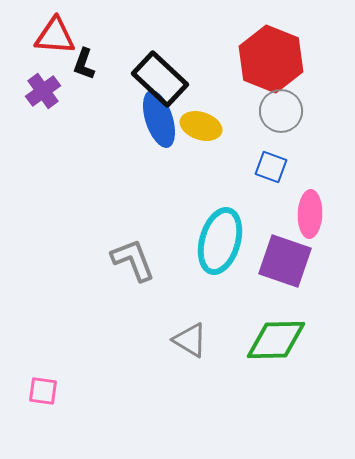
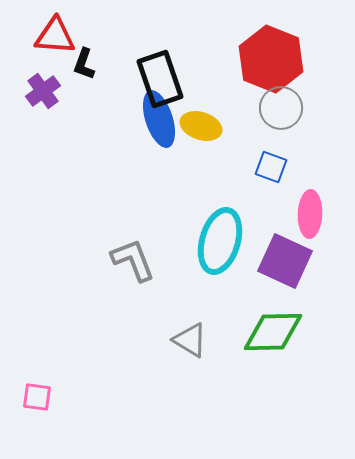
black rectangle: rotated 28 degrees clockwise
gray circle: moved 3 px up
purple square: rotated 6 degrees clockwise
green diamond: moved 3 px left, 8 px up
pink square: moved 6 px left, 6 px down
